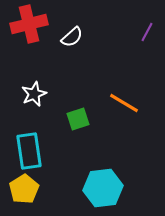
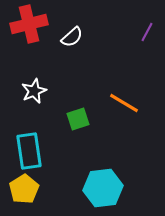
white star: moved 3 px up
